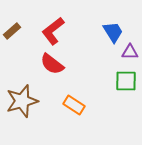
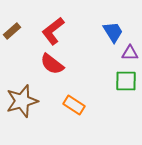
purple triangle: moved 1 px down
